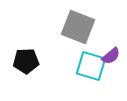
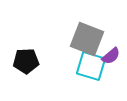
gray square: moved 9 px right, 12 px down
